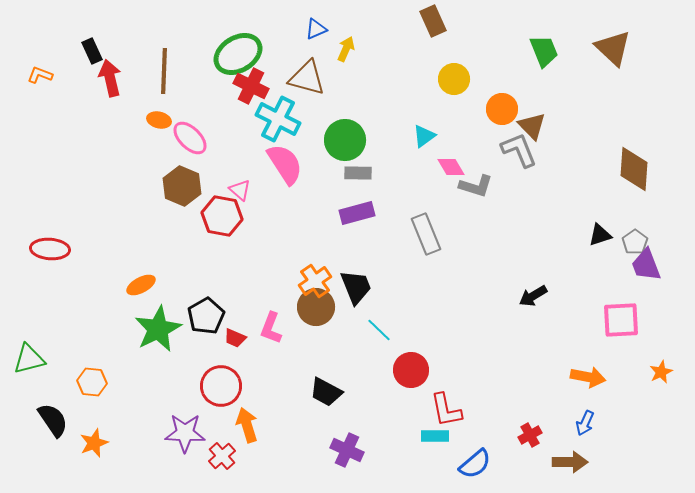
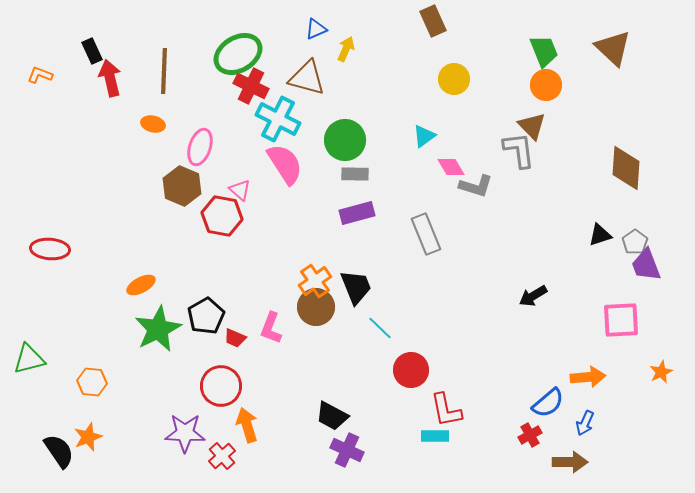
orange circle at (502, 109): moved 44 px right, 24 px up
orange ellipse at (159, 120): moved 6 px left, 4 px down
pink ellipse at (190, 138): moved 10 px right, 9 px down; rotated 63 degrees clockwise
gray L-shape at (519, 150): rotated 15 degrees clockwise
brown diamond at (634, 169): moved 8 px left, 1 px up
gray rectangle at (358, 173): moved 3 px left, 1 px down
cyan line at (379, 330): moved 1 px right, 2 px up
orange arrow at (588, 377): rotated 16 degrees counterclockwise
black trapezoid at (326, 392): moved 6 px right, 24 px down
black semicircle at (53, 420): moved 6 px right, 31 px down
orange star at (94, 443): moved 6 px left, 6 px up
blue semicircle at (475, 464): moved 73 px right, 61 px up
